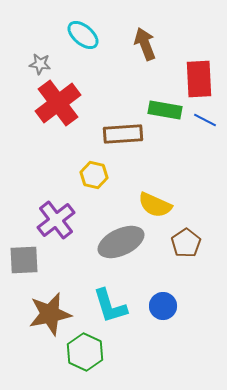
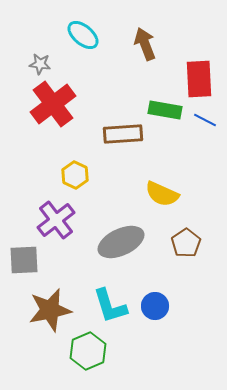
red cross: moved 5 px left, 1 px down
yellow hexagon: moved 19 px left; rotated 12 degrees clockwise
yellow semicircle: moved 7 px right, 11 px up
blue circle: moved 8 px left
brown star: moved 4 px up
green hexagon: moved 3 px right, 1 px up; rotated 12 degrees clockwise
